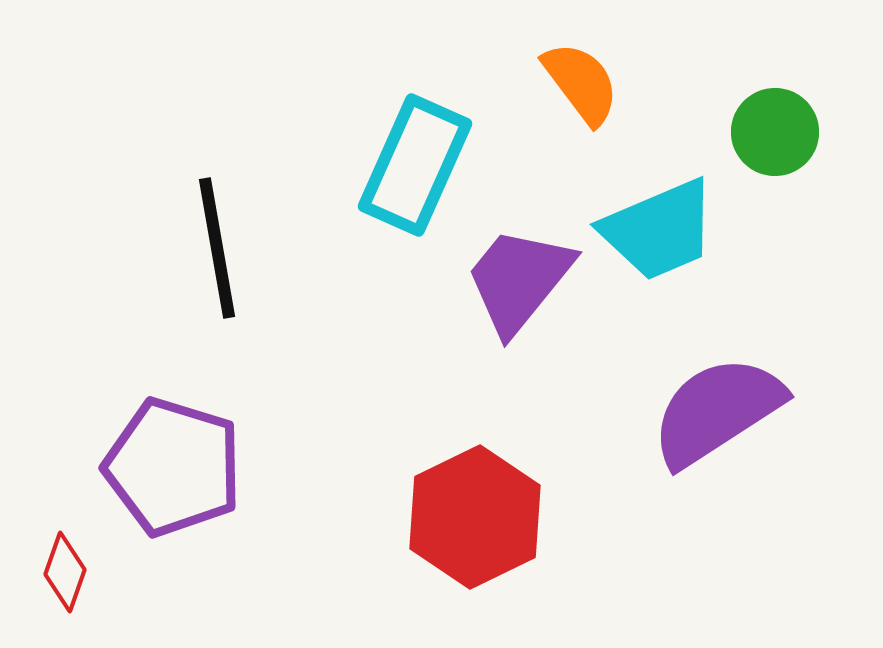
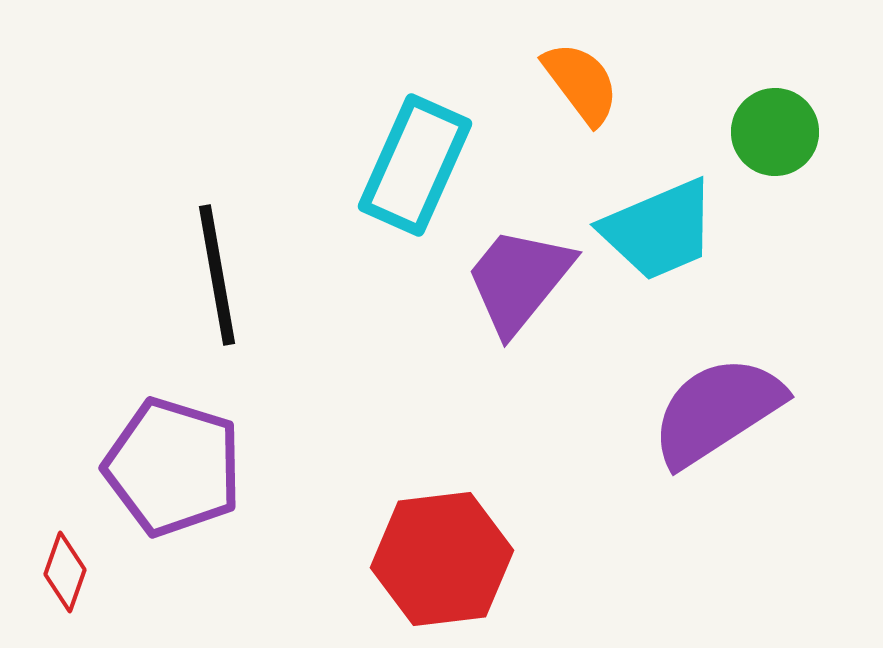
black line: moved 27 px down
red hexagon: moved 33 px left, 42 px down; rotated 19 degrees clockwise
